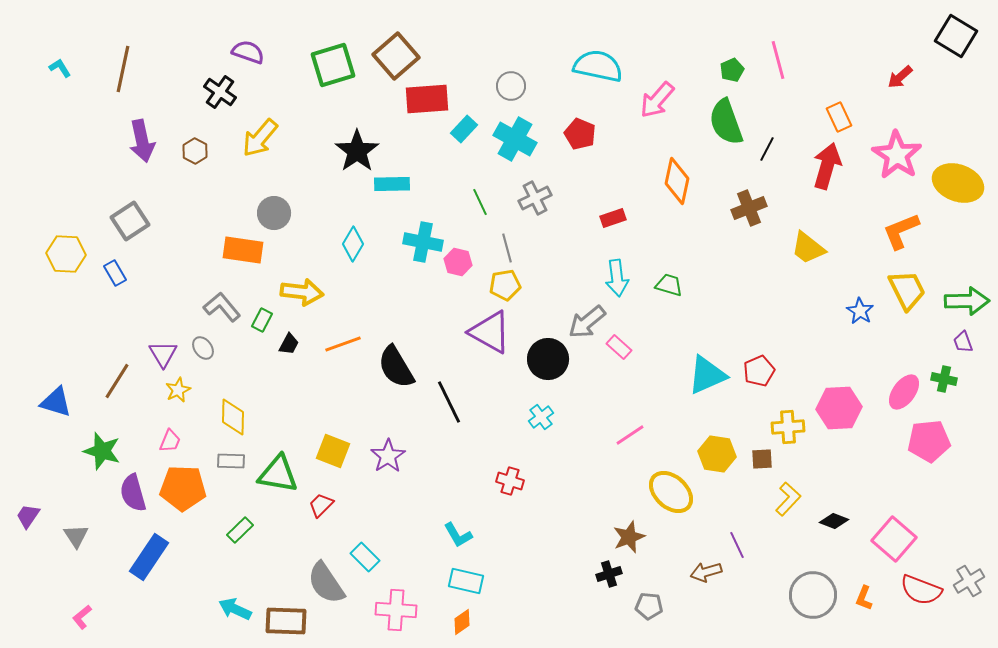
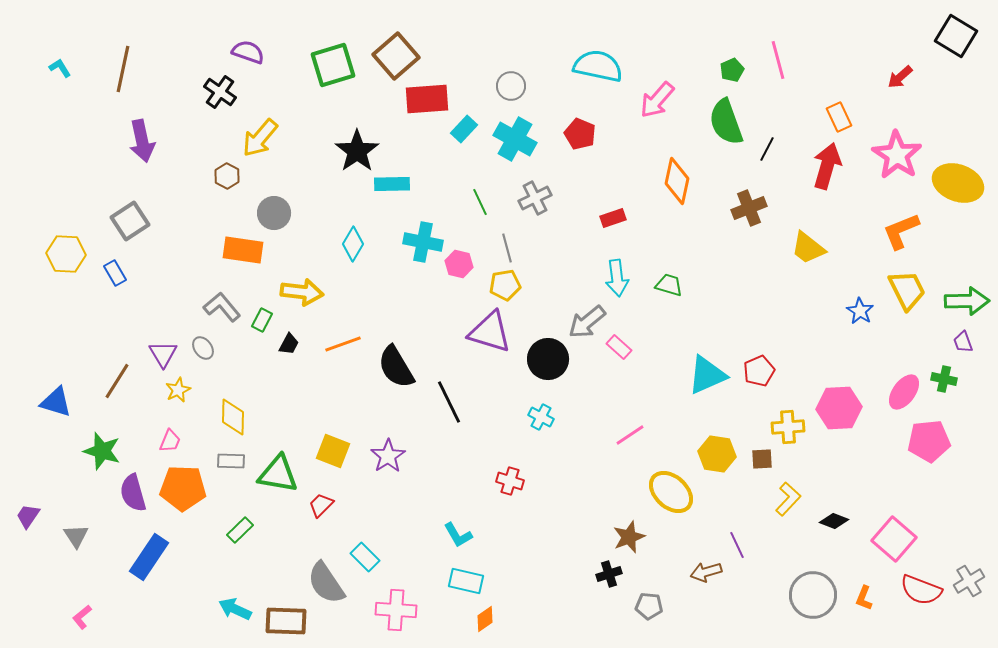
brown hexagon at (195, 151): moved 32 px right, 25 px down
pink hexagon at (458, 262): moved 1 px right, 2 px down
purple triangle at (490, 332): rotated 12 degrees counterclockwise
cyan cross at (541, 417): rotated 25 degrees counterclockwise
orange diamond at (462, 622): moved 23 px right, 3 px up
